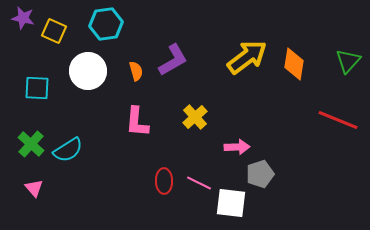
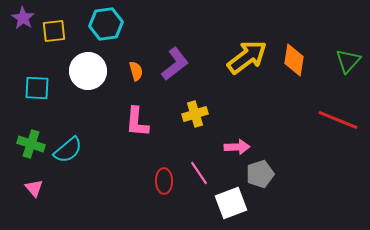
purple star: rotated 20 degrees clockwise
yellow square: rotated 30 degrees counterclockwise
purple L-shape: moved 2 px right, 4 px down; rotated 8 degrees counterclockwise
orange diamond: moved 4 px up
yellow cross: moved 3 px up; rotated 25 degrees clockwise
green cross: rotated 24 degrees counterclockwise
cyan semicircle: rotated 8 degrees counterclockwise
pink line: moved 10 px up; rotated 30 degrees clockwise
white square: rotated 28 degrees counterclockwise
